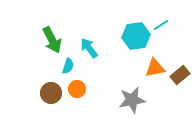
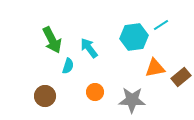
cyan hexagon: moved 2 px left, 1 px down
brown rectangle: moved 1 px right, 2 px down
orange circle: moved 18 px right, 3 px down
brown circle: moved 6 px left, 3 px down
gray star: rotated 12 degrees clockwise
